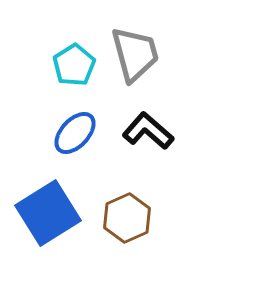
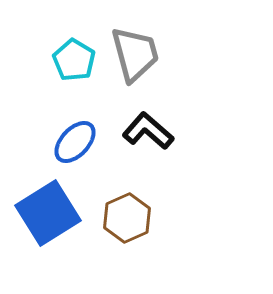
cyan pentagon: moved 5 px up; rotated 9 degrees counterclockwise
blue ellipse: moved 9 px down
